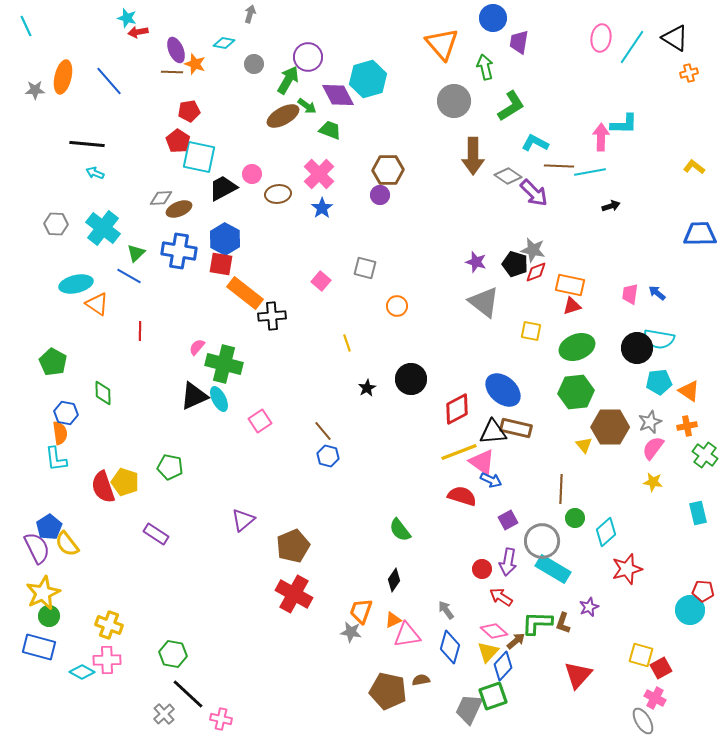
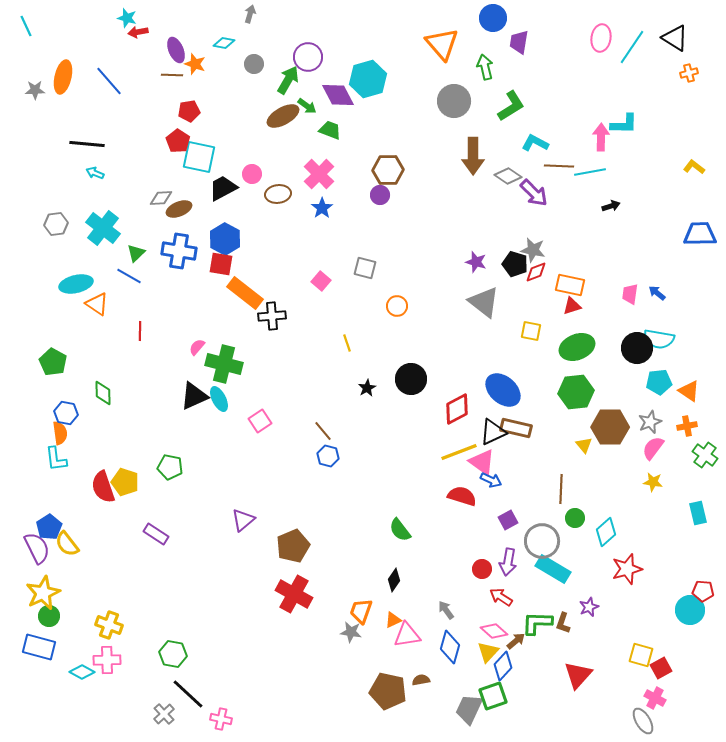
brown line at (172, 72): moved 3 px down
gray hexagon at (56, 224): rotated 10 degrees counterclockwise
black triangle at (493, 432): rotated 20 degrees counterclockwise
